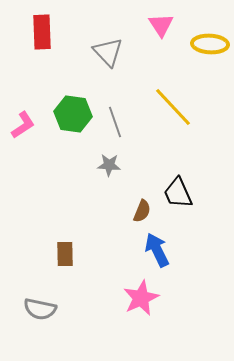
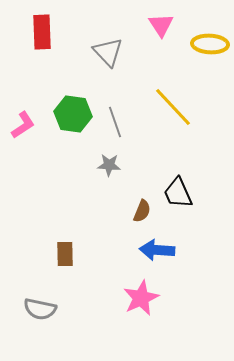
blue arrow: rotated 60 degrees counterclockwise
